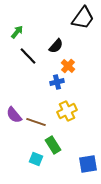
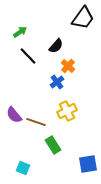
green arrow: moved 3 px right; rotated 16 degrees clockwise
blue cross: rotated 24 degrees counterclockwise
cyan square: moved 13 px left, 9 px down
